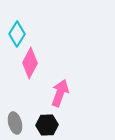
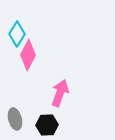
pink diamond: moved 2 px left, 8 px up
gray ellipse: moved 4 px up
